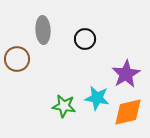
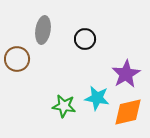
gray ellipse: rotated 12 degrees clockwise
